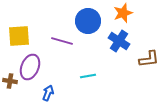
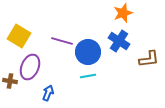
blue circle: moved 31 px down
yellow square: rotated 35 degrees clockwise
